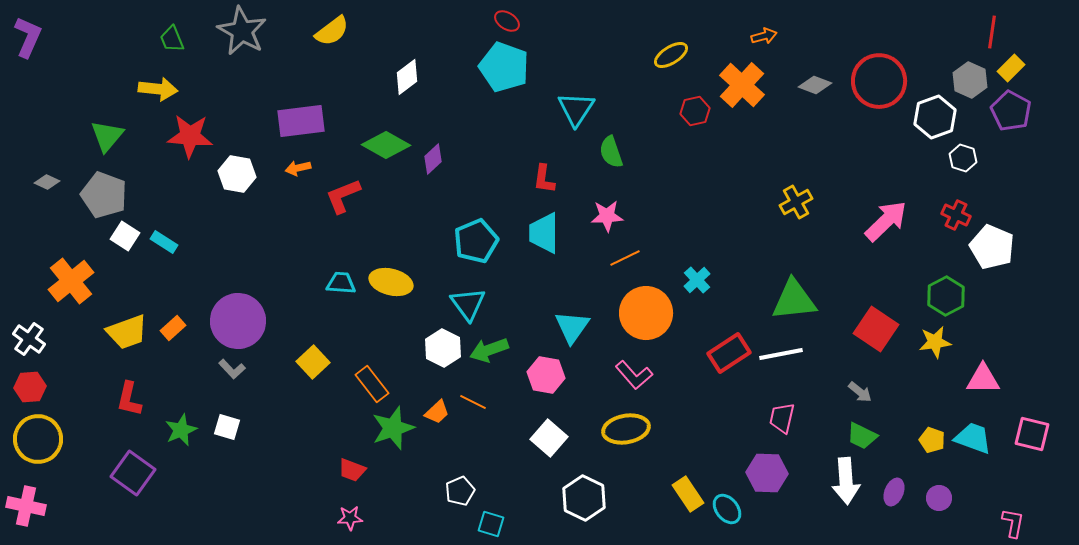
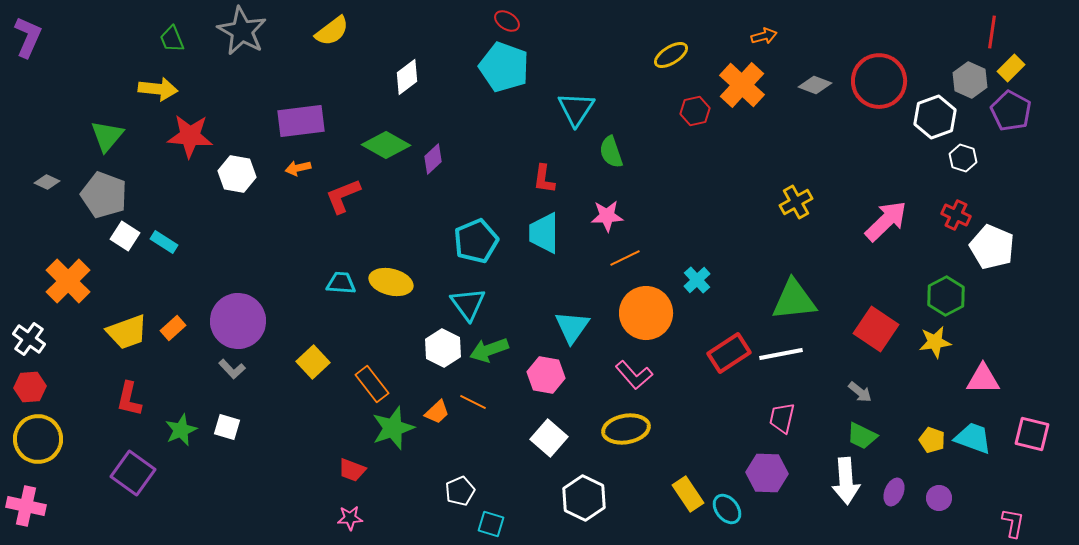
orange cross at (71, 281): moved 3 px left; rotated 6 degrees counterclockwise
